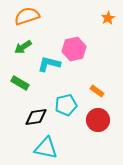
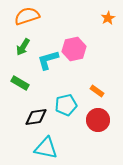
green arrow: rotated 24 degrees counterclockwise
cyan L-shape: moved 1 px left, 4 px up; rotated 30 degrees counterclockwise
